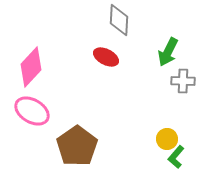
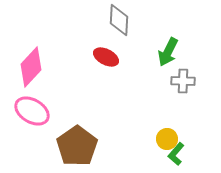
green L-shape: moved 3 px up
